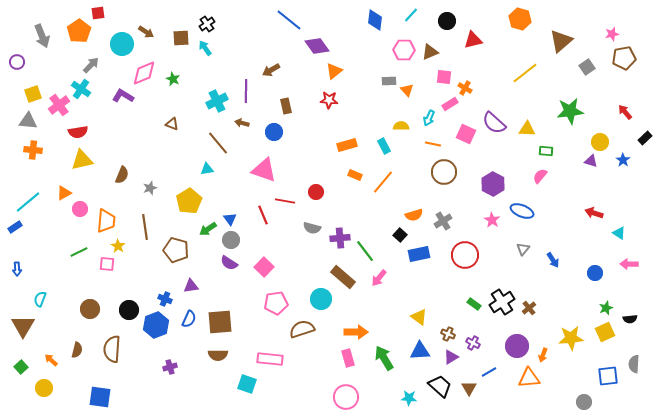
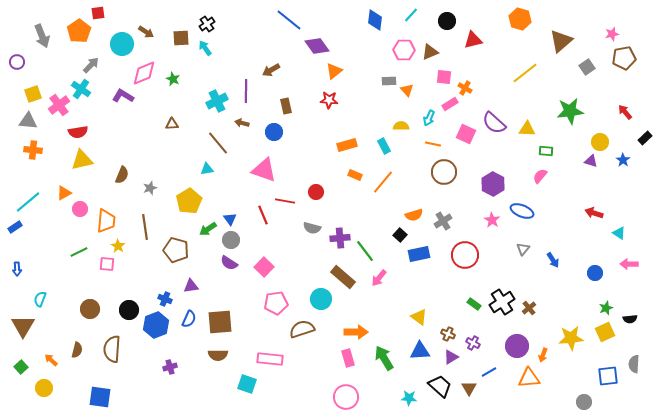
brown triangle at (172, 124): rotated 24 degrees counterclockwise
